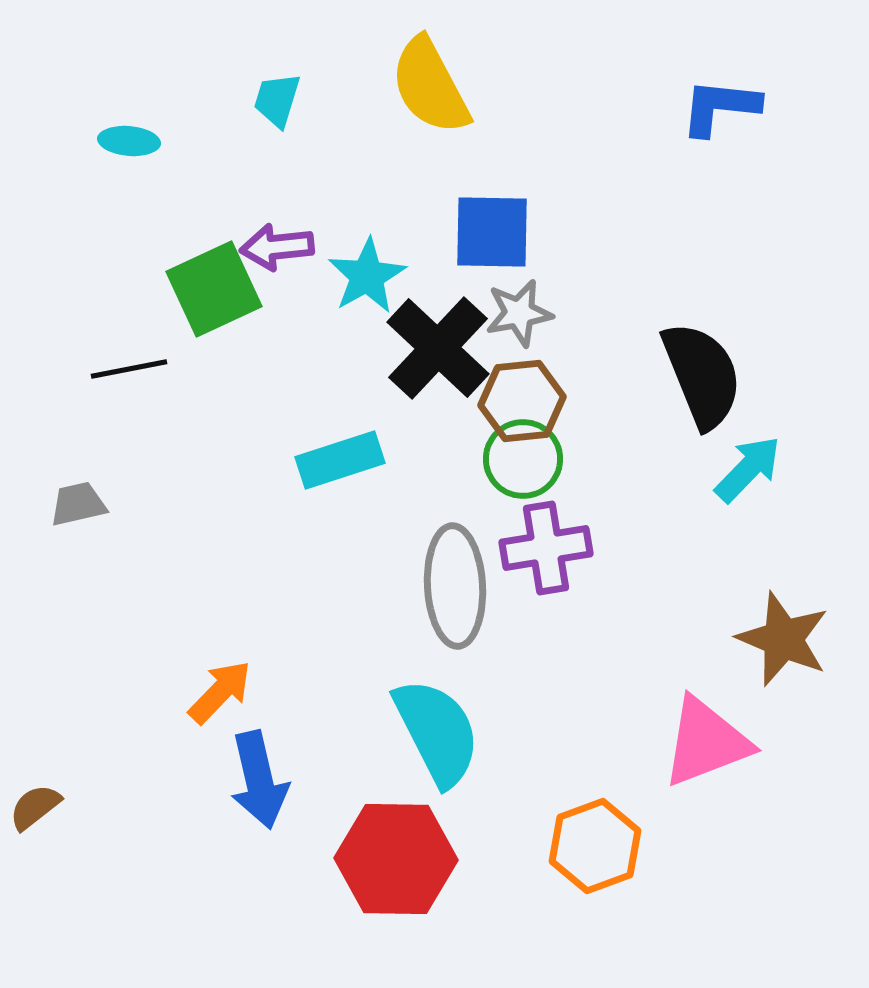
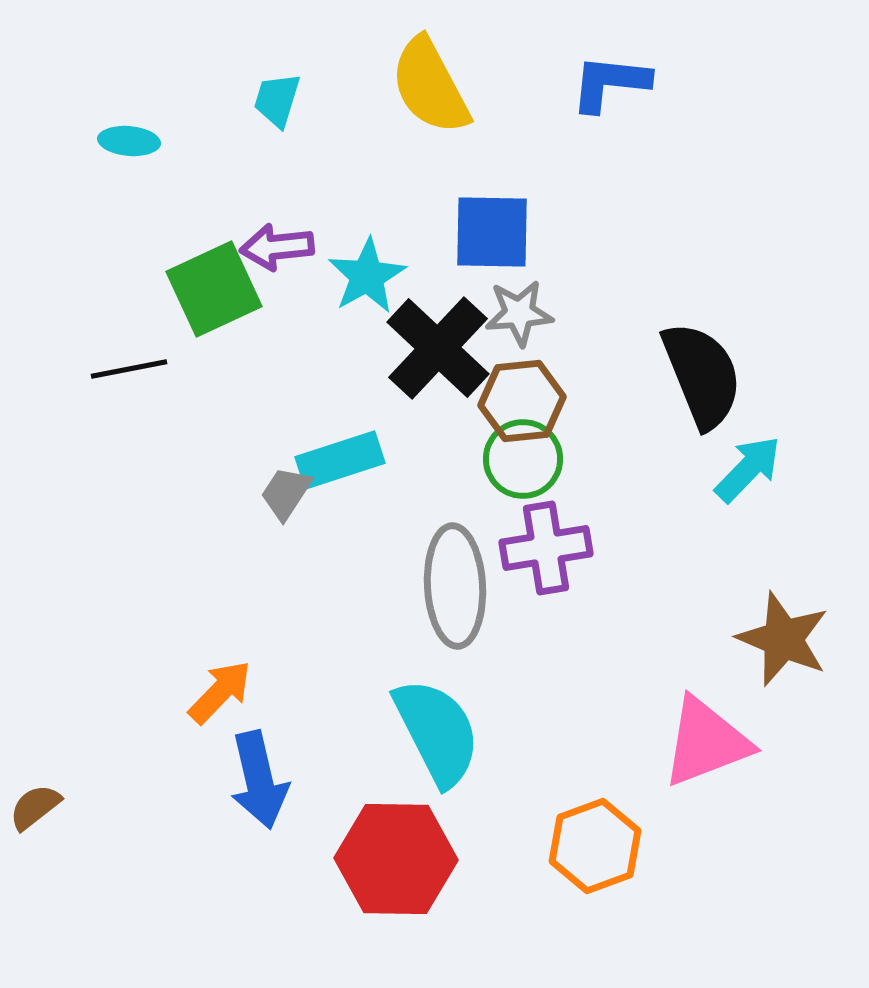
blue L-shape: moved 110 px left, 24 px up
gray star: rotated 6 degrees clockwise
gray trapezoid: moved 208 px right, 11 px up; rotated 44 degrees counterclockwise
